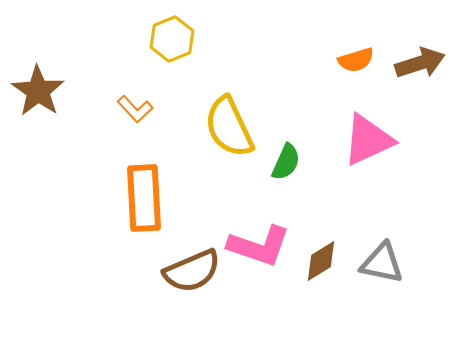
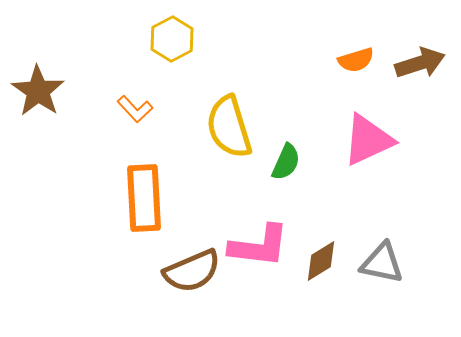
yellow hexagon: rotated 6 degrees counterclockwise
yellow semicircle: rotated 8 degrees clockwise
pink L-shape: rotated 12 degrees counterclockwise
